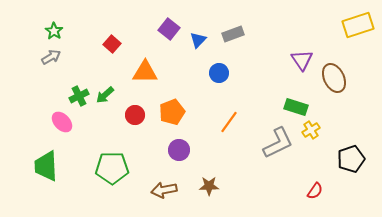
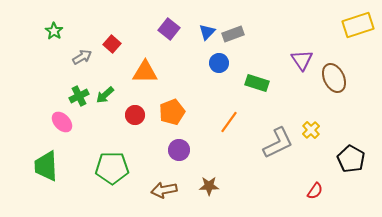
blue triangle: moved 9 px right, 8 px up
gray arrow: moved 31 px right
blue circle: moved 10 px up
green rectangle: moved 39 px left, 24 px up
yellow cross: rotated 12 degrees counterclockwise
black pentagon: rotated 24 degrees counterclockwise
